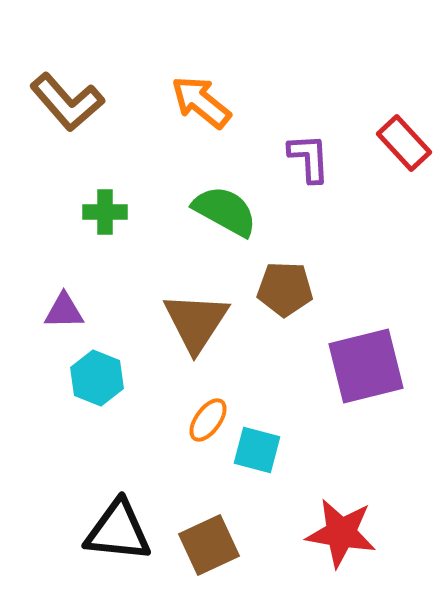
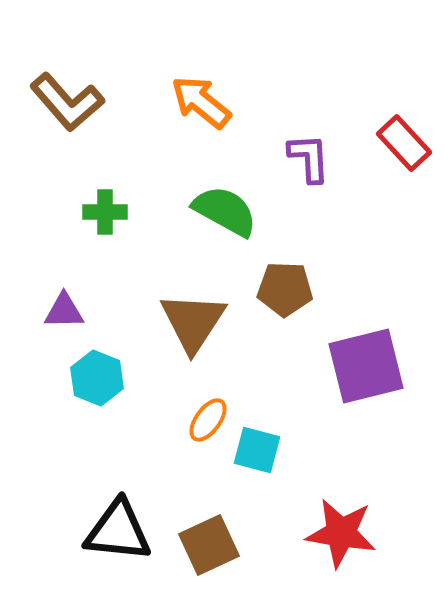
brown triangle: moved 3 px left
